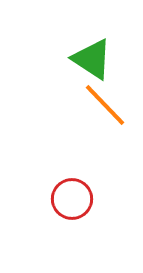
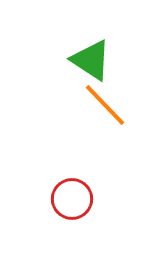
green triangle: moved 1 px left, 1 px down
